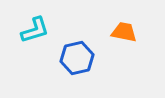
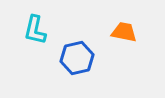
cyan L-shape: rotated 120 degrees clockwise
